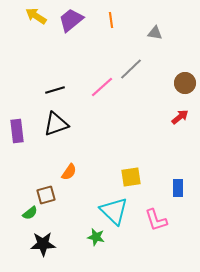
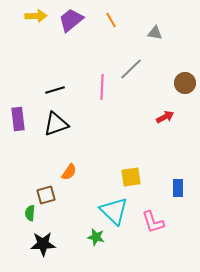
yellow arrow: rotated 145 degrees clockwise
orange line: rotated 21 degrees counterclockwise
pink line: rotated 45 degrees counterclockwise
red arrow: moved 15 px left; rotated 12 degrees clockwise
purple rectangle: moved 1 px right, 12 px up
green semicircle: rotated 133 degrees clockwise
pink L-shape: moved 3 px left, 2 px down
